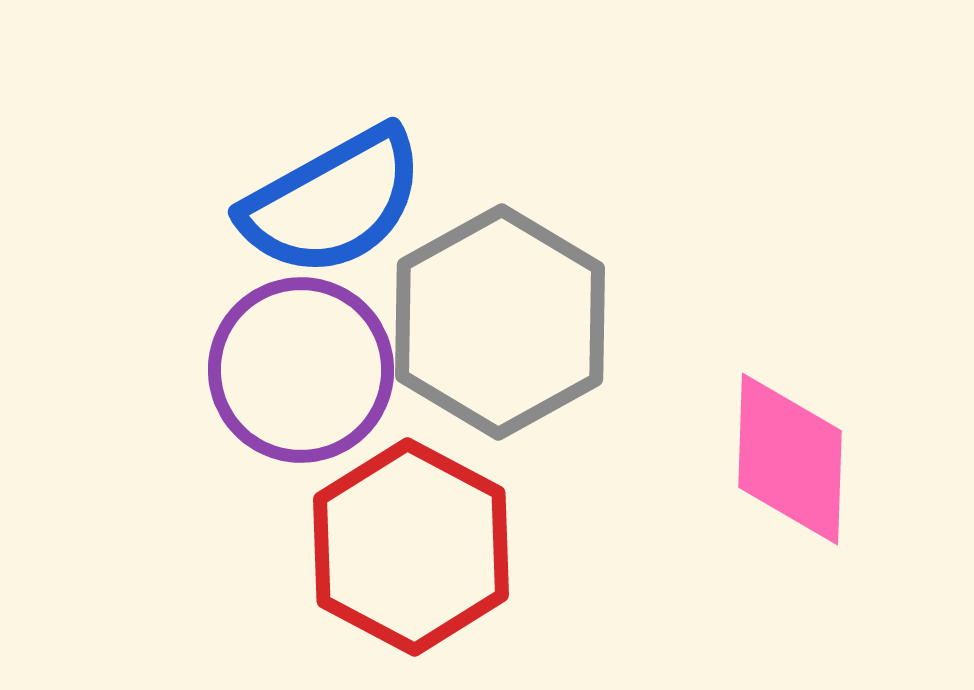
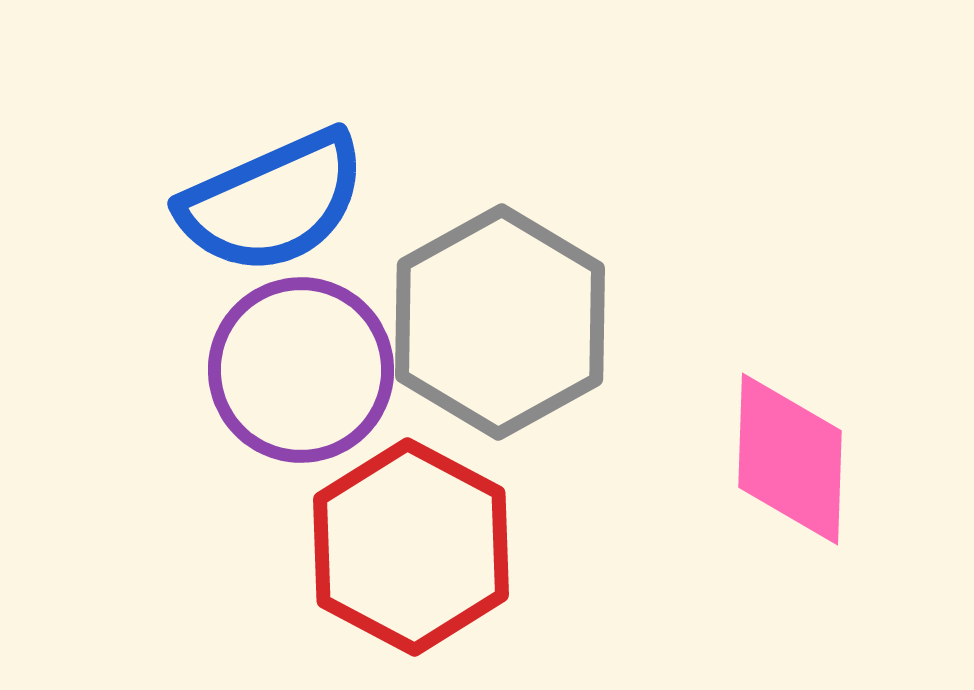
blue semicircle: moved 60 px left; rotated 5 degrees clockwise
